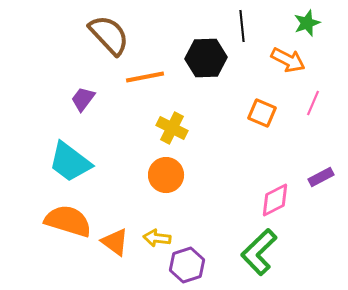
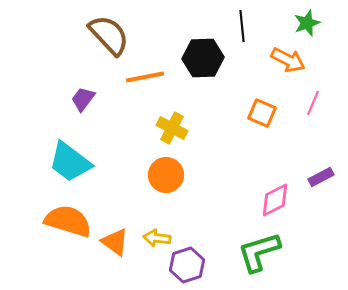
black hexagon: moved 3 px left
green L-shape: rotated 27 degrees clockwise
